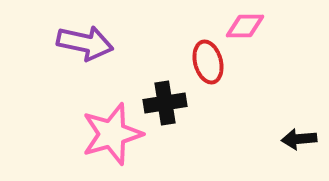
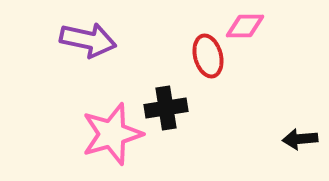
purple arrow: moved 3 px right, 3 px up
red ellipse: moved 6 px up
black cross: moved 1 px right, 5 px down
black arrow: moved 1 px right
